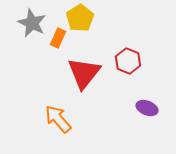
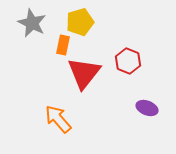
yellow pentagon: moved 4 px down; rotated 16 degrees clockwise
orange rectangle: moved 5 px right, 7 px down; rotated 12 degrees counterclockwise
